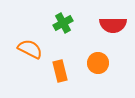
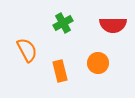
orange semicircle: moved 3 px left, 1 px down; rotated 35 degrees clockwise
